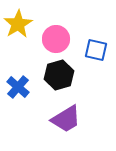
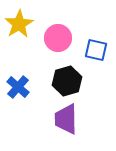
yellow star: moved 1 px right
pink circle: moved 2 px right, 1 px up
black hexagon: moved 8 px right, 6 px down
purple trapezoid: rotated 120 degrees clockwise
